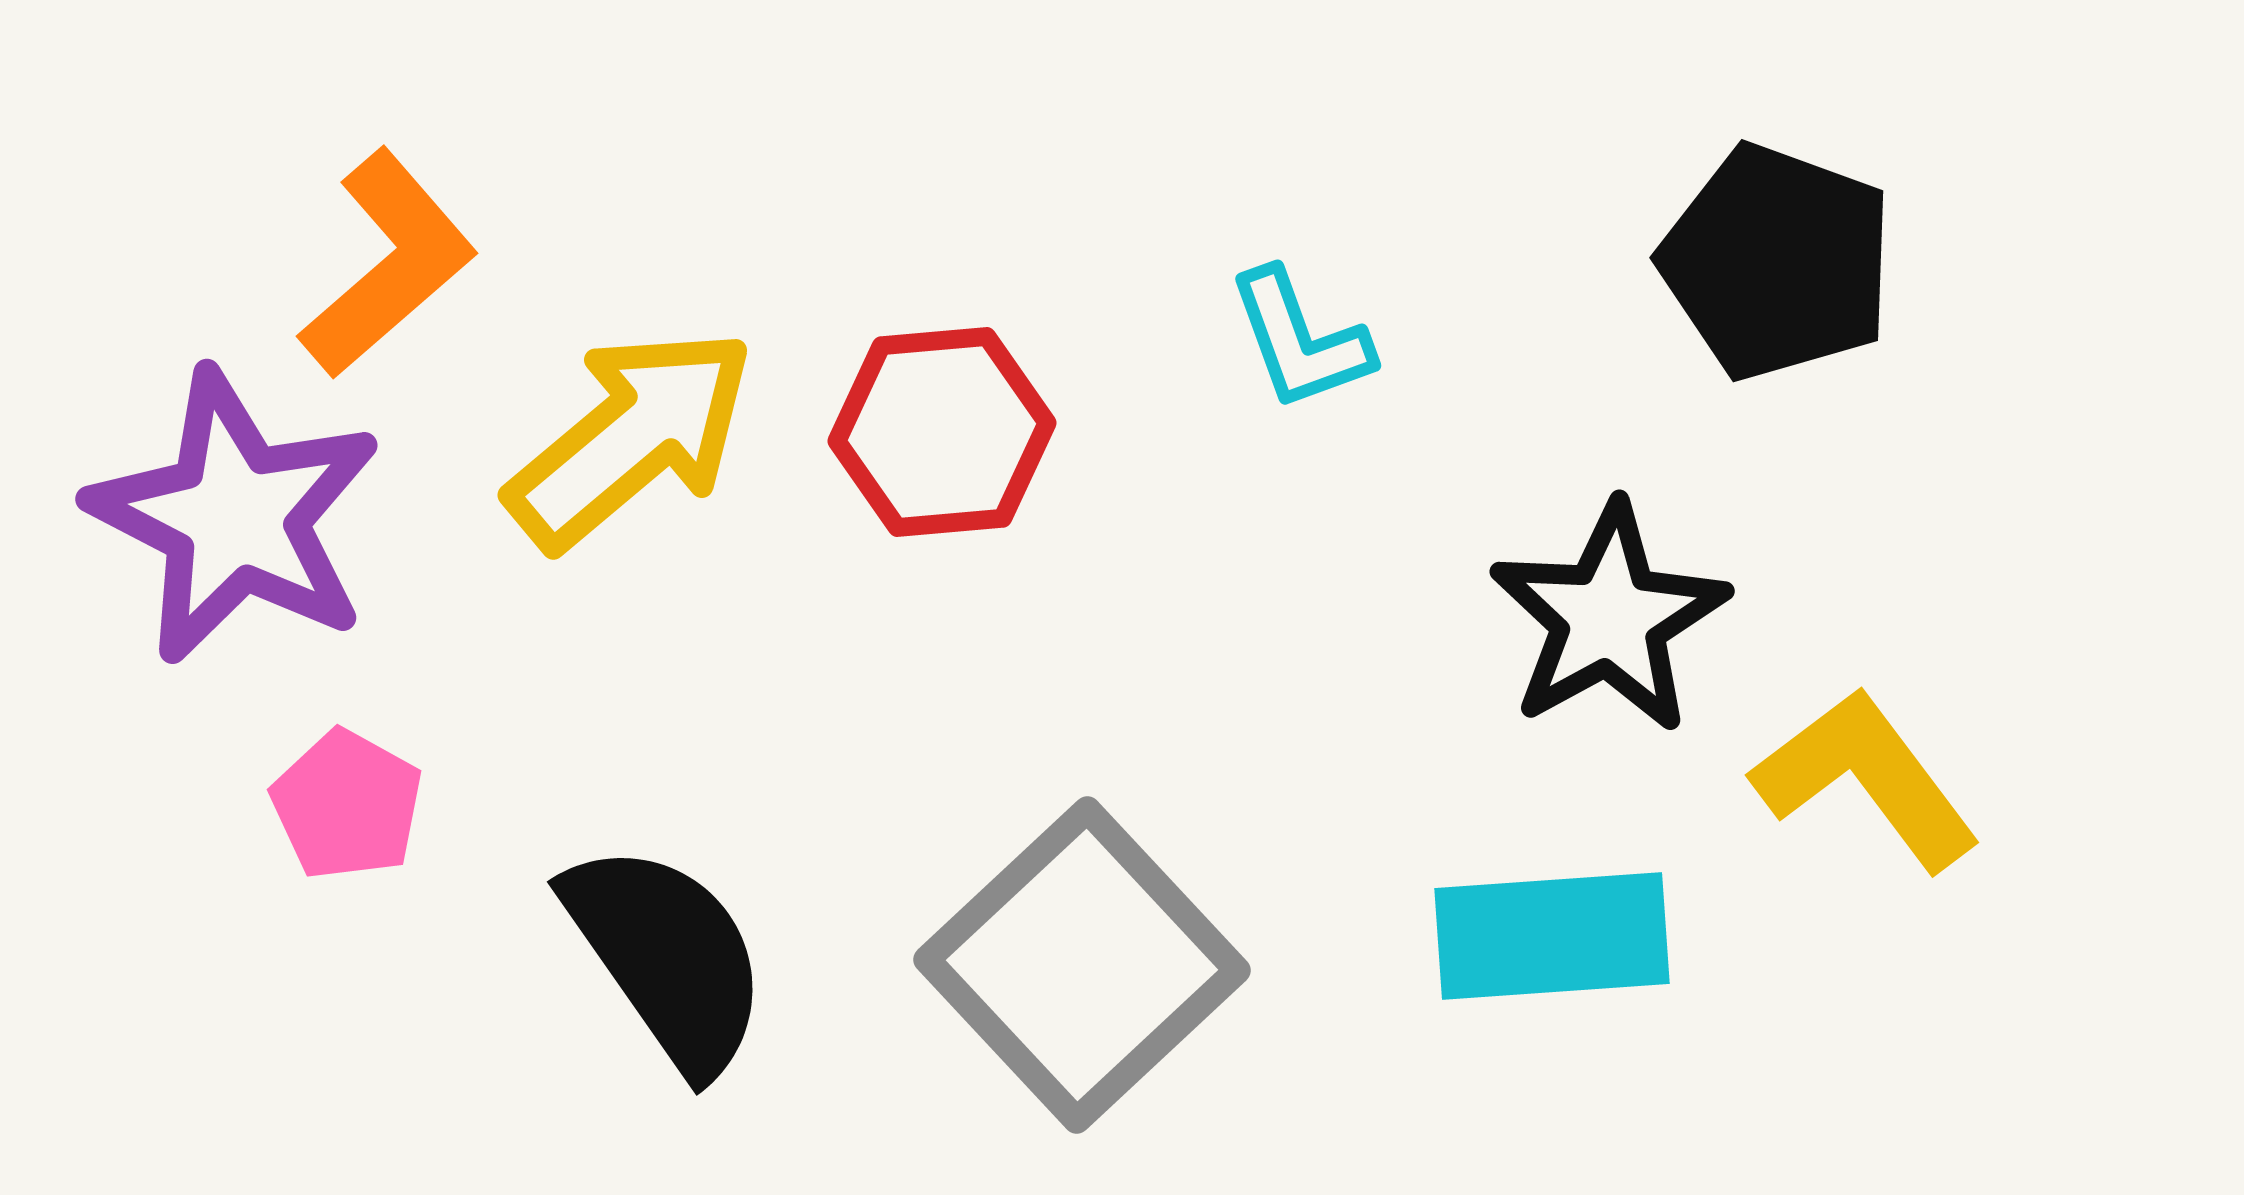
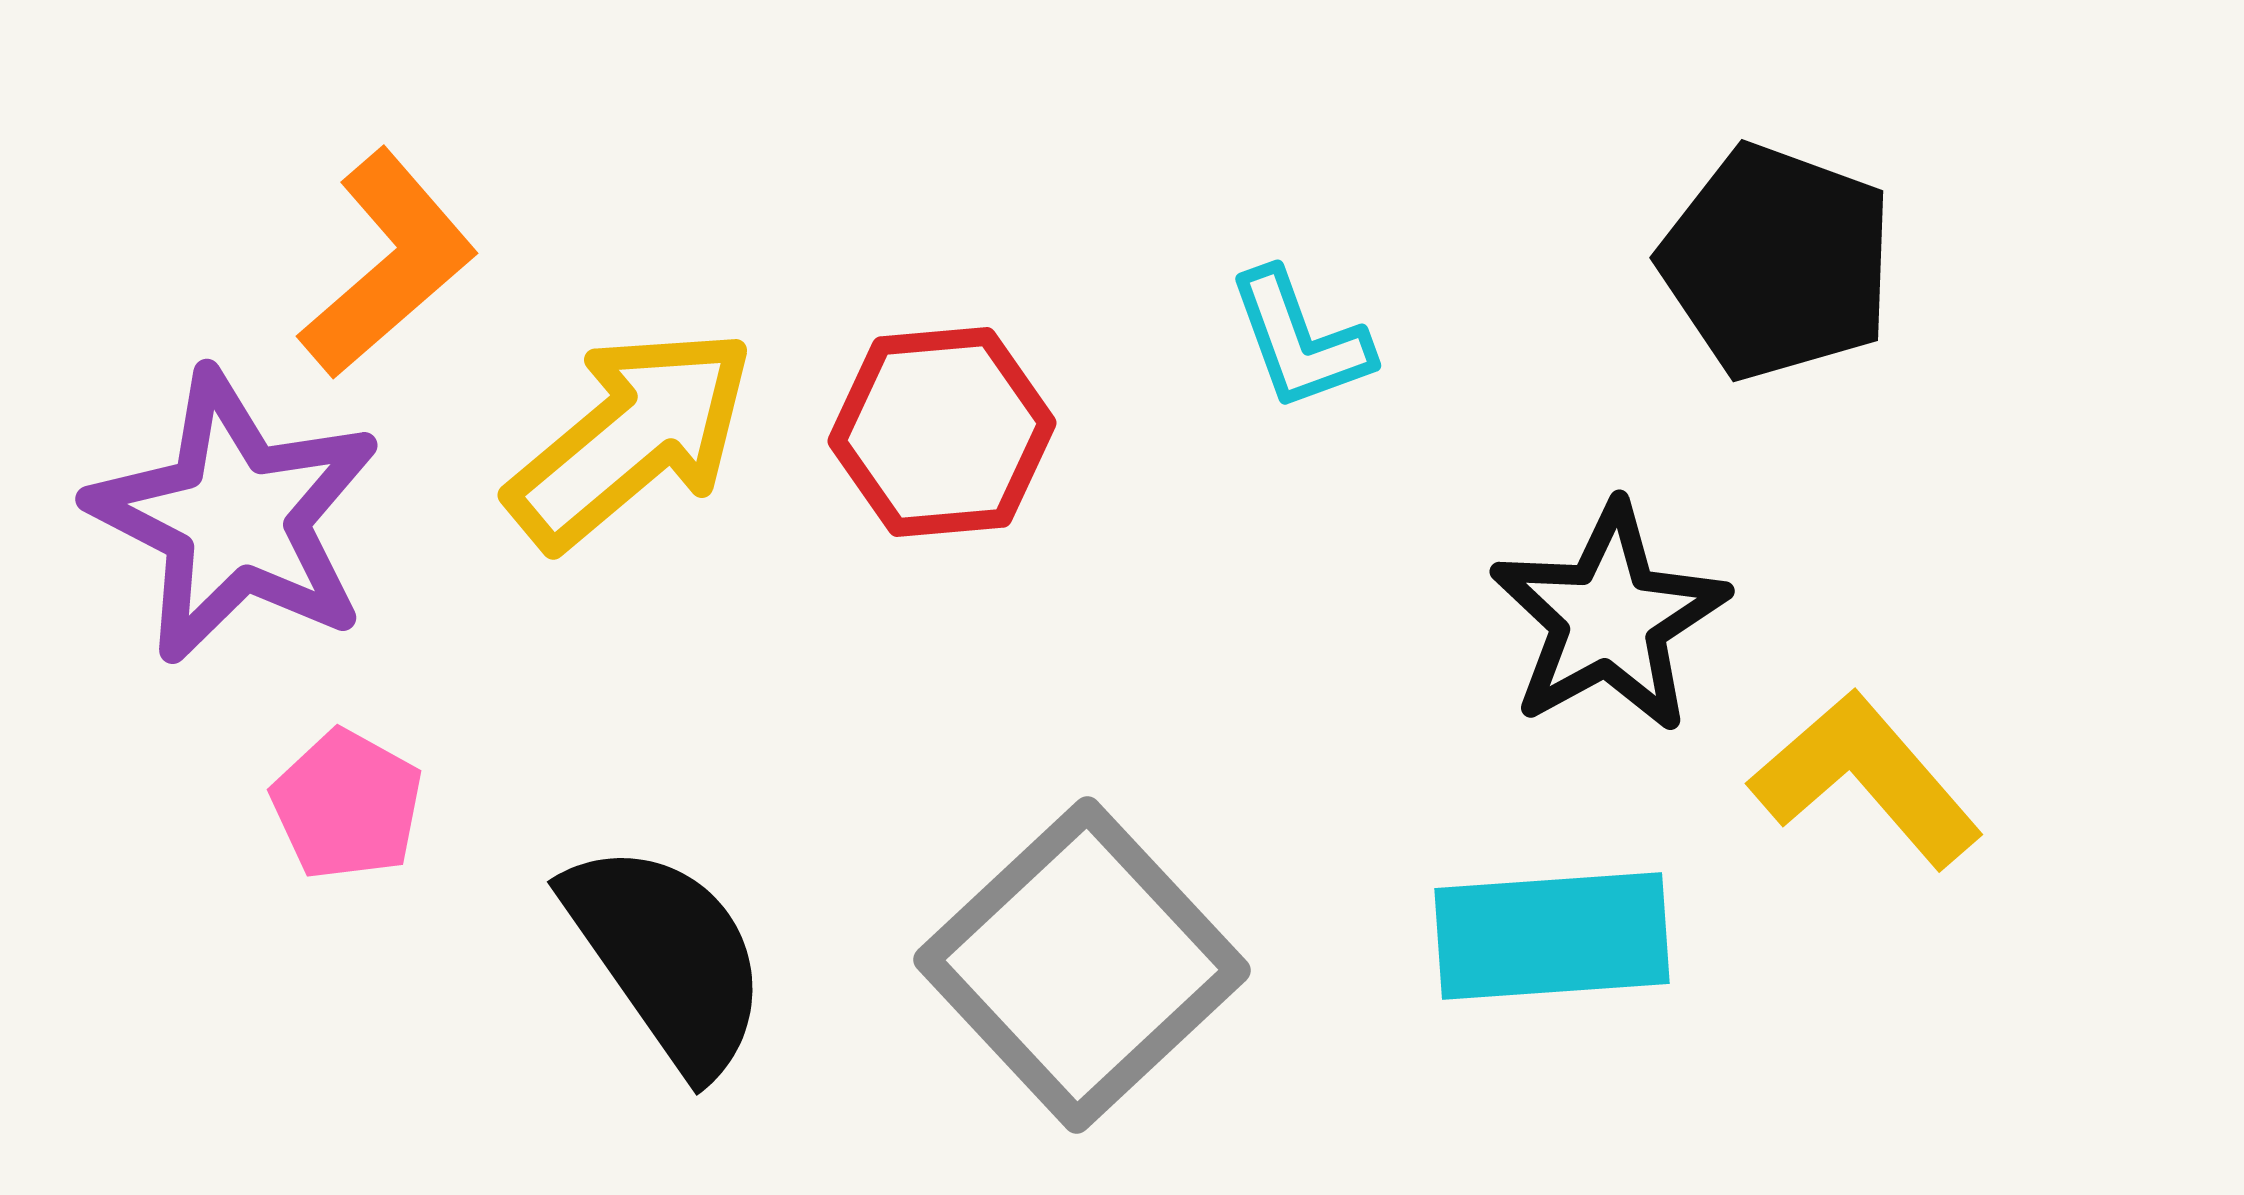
yellow L-shape: rotated 4 degrees counterclockwise
